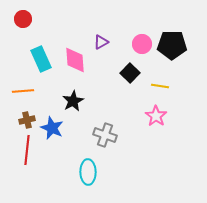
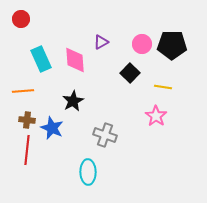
red circle: moved 2 px left
yellow line: moved 3 px right, 1 px down
brown cross: rotated 21 degrees clockwise
